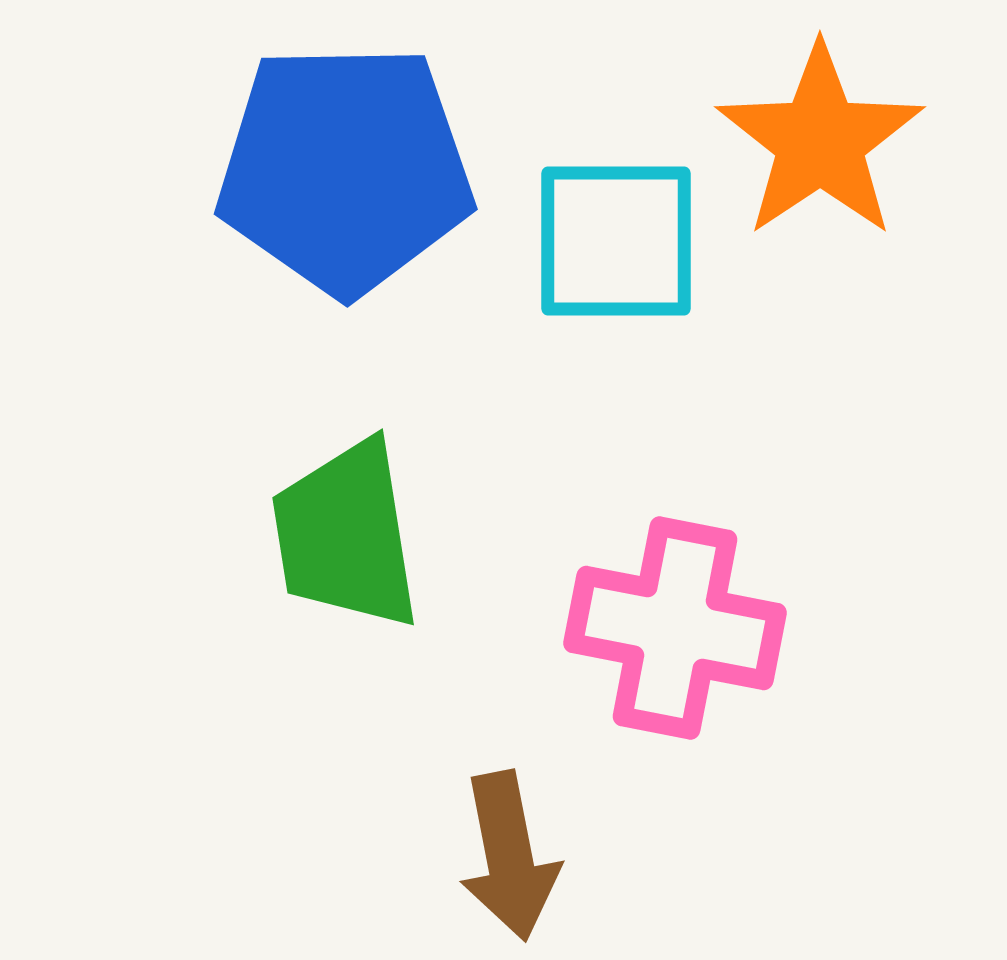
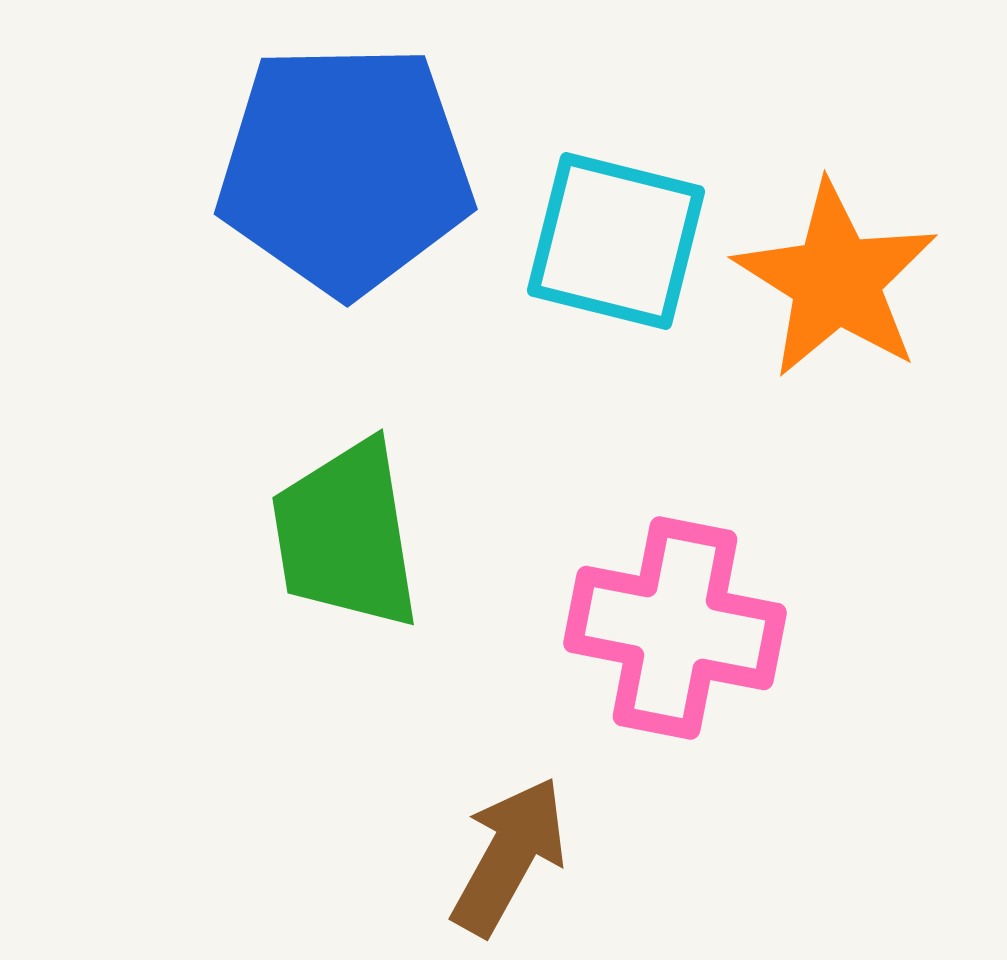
orange star: moved 16 px right, 139 px down; rotated 6 degrees counterclockwise
cyan square: rotated 14 degrees clockwise
brown arrow: rotated 140 degrees counterclockwise
